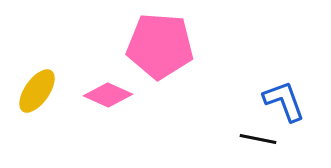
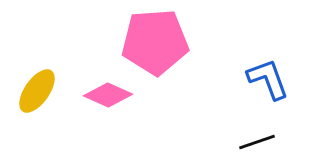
pink pentagon: moved 5 px left, 4 px up; rotated 8 degrees counterclockwise
blue L-shape: moved 16 px left, 22 px up
black line: moved 1 px left, 3 px down; rotated 30 degrees counterclockwise
